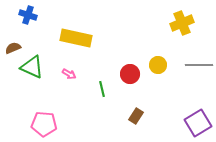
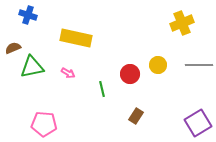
green triangle: rotated 35 degrees counterclockwise
pink arrow: moved 1 px left, 1 px up
